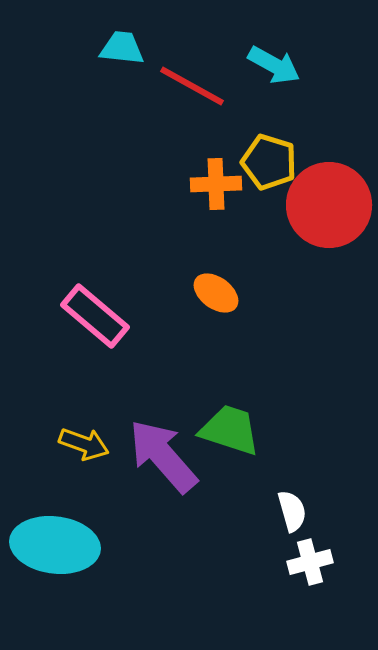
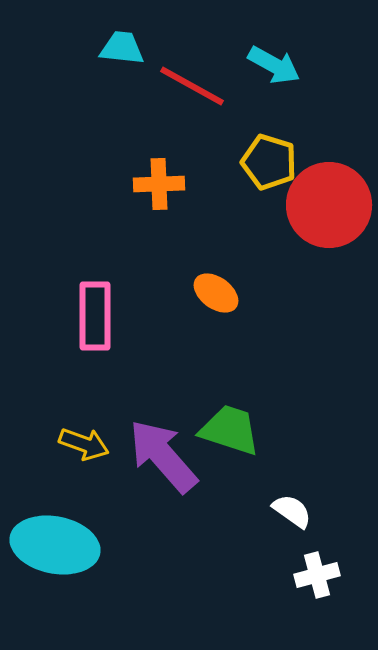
orange cross: moved 57 px left
pink rectangle: rotated 50 degrees clockwise
white semicircle: rotated 39 degrees counterclockwise
cyan ellipse: rotated 4 degrees clockwise
white cross: moved 7 px right, 13 px down
